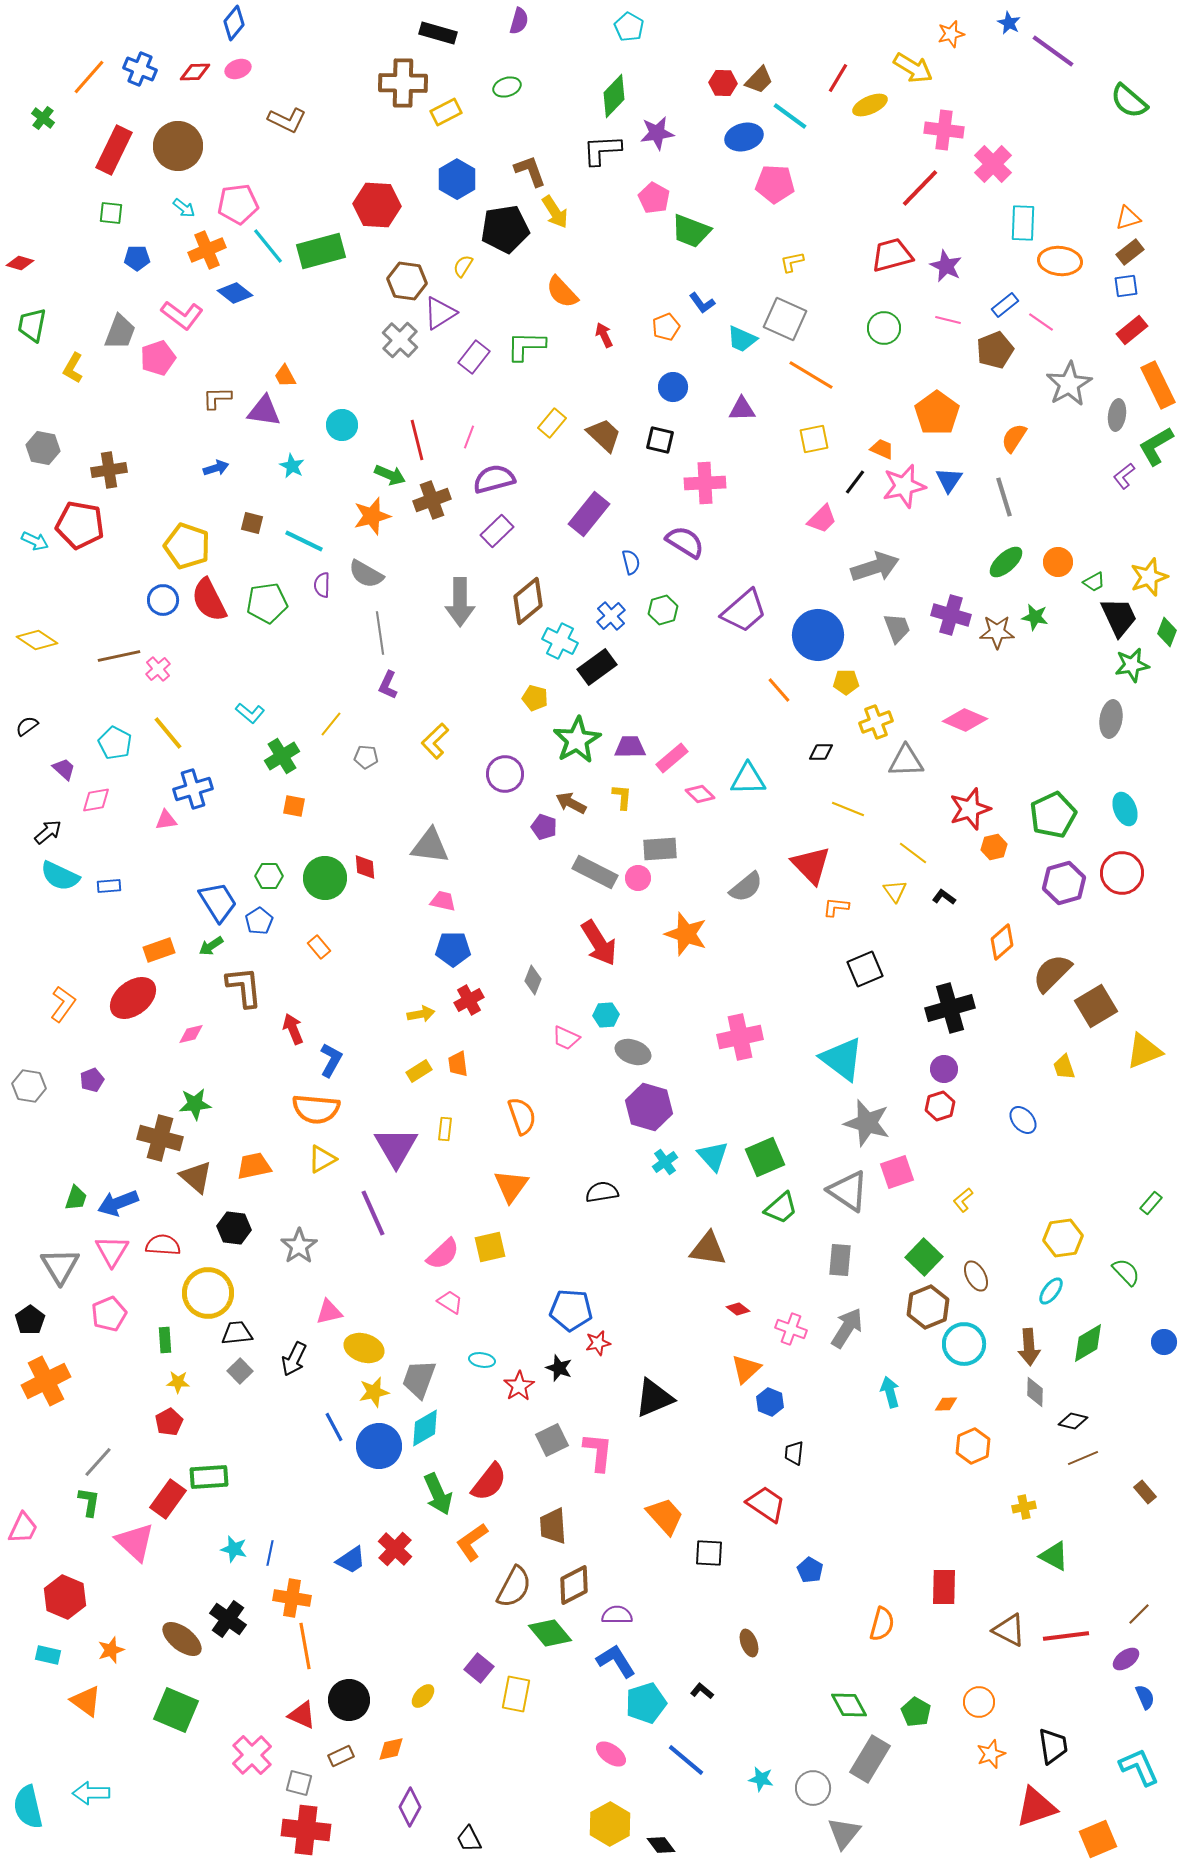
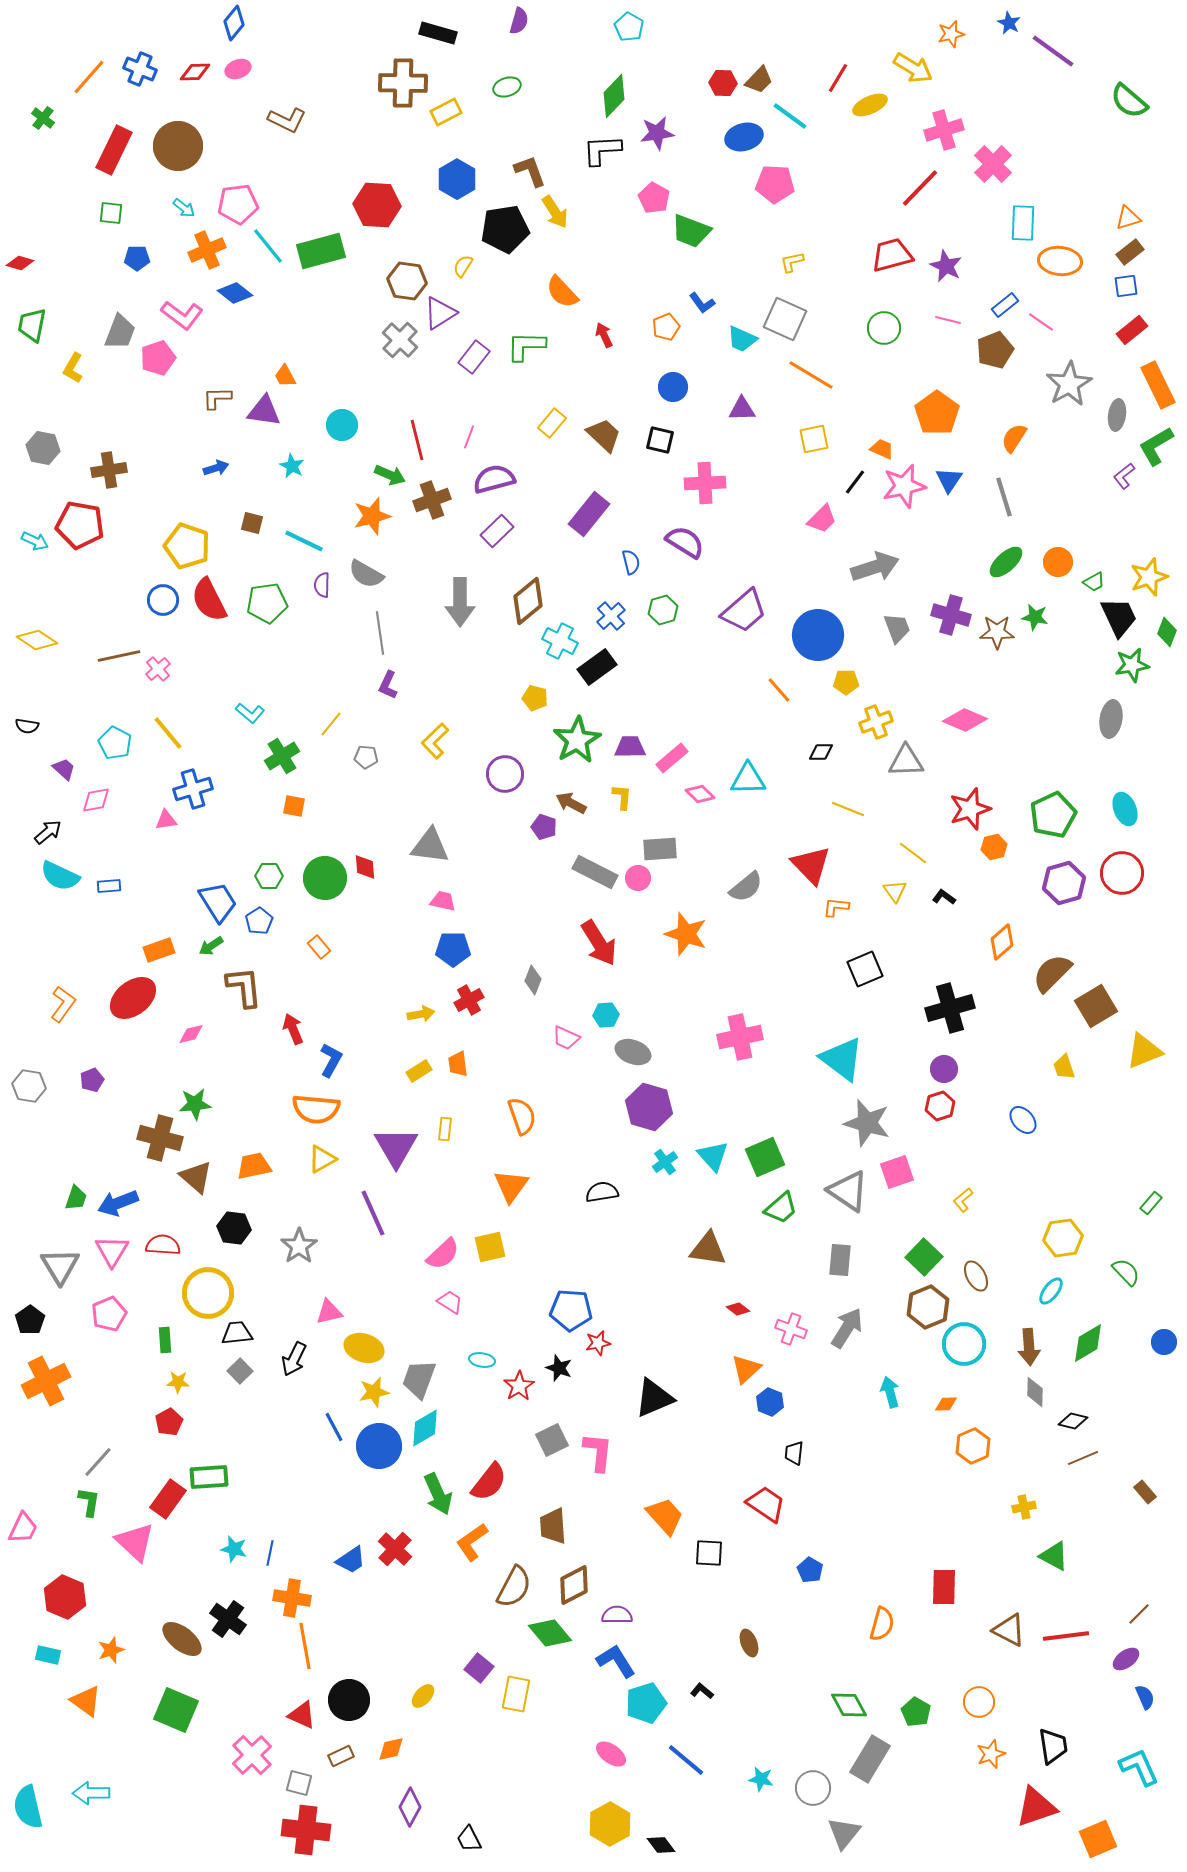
pink cross at (944, 130): rotated 24 degrees counterclockwise
black semicircle at (27, 726): rotated 135 degrees counterclockwise
